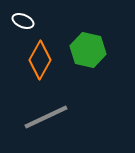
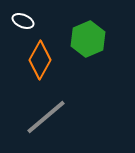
green hexagon: moved 11 px up; rotated 24 degrees clockwise
gray line: rotated 15 degrees counterclockwise
